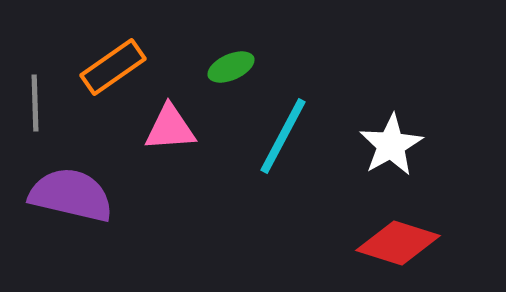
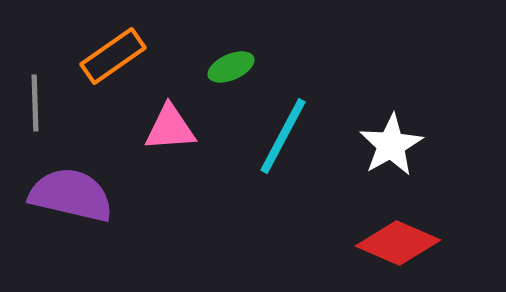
orange rectangle: moved 11 px up
red diamond: rotated 6 degrees clockwise
